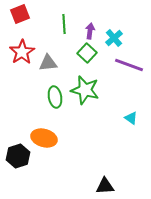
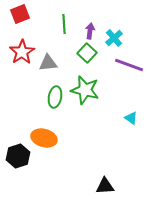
green ellipse: rotated 20 degrees clockwise
